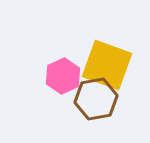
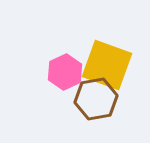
pink hexagon: moved 2 px right, 4 px up
